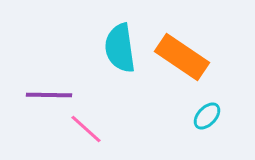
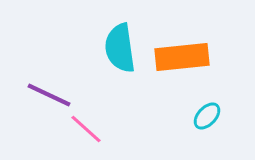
orange rectangle: rotated 40 degrees counterclockwise
purple line: rotated 24 degrees clockwise
